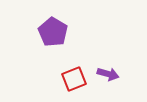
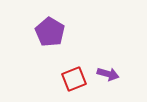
purple pentagon: moved 3 px left
